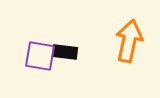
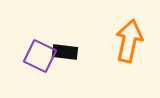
purple square: rotated 16 degrees clockwise
